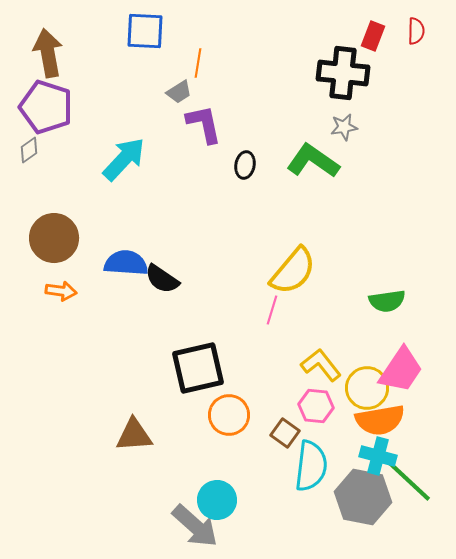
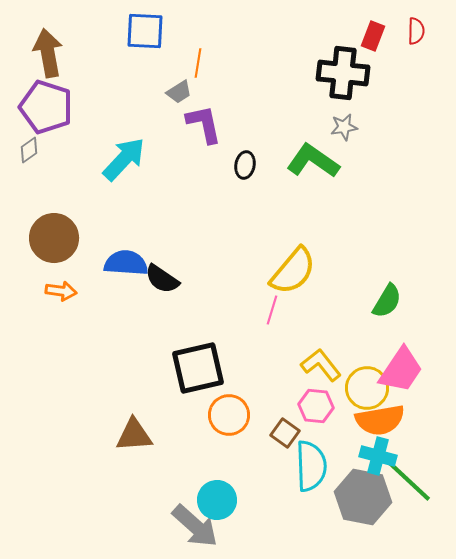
green semicircle: rotated 51 degrees counterclockwise
cyan semicircle: rotated 9 degrees counterclockwise
